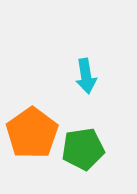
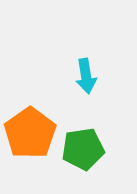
orange pentagon: moved 2 px left
